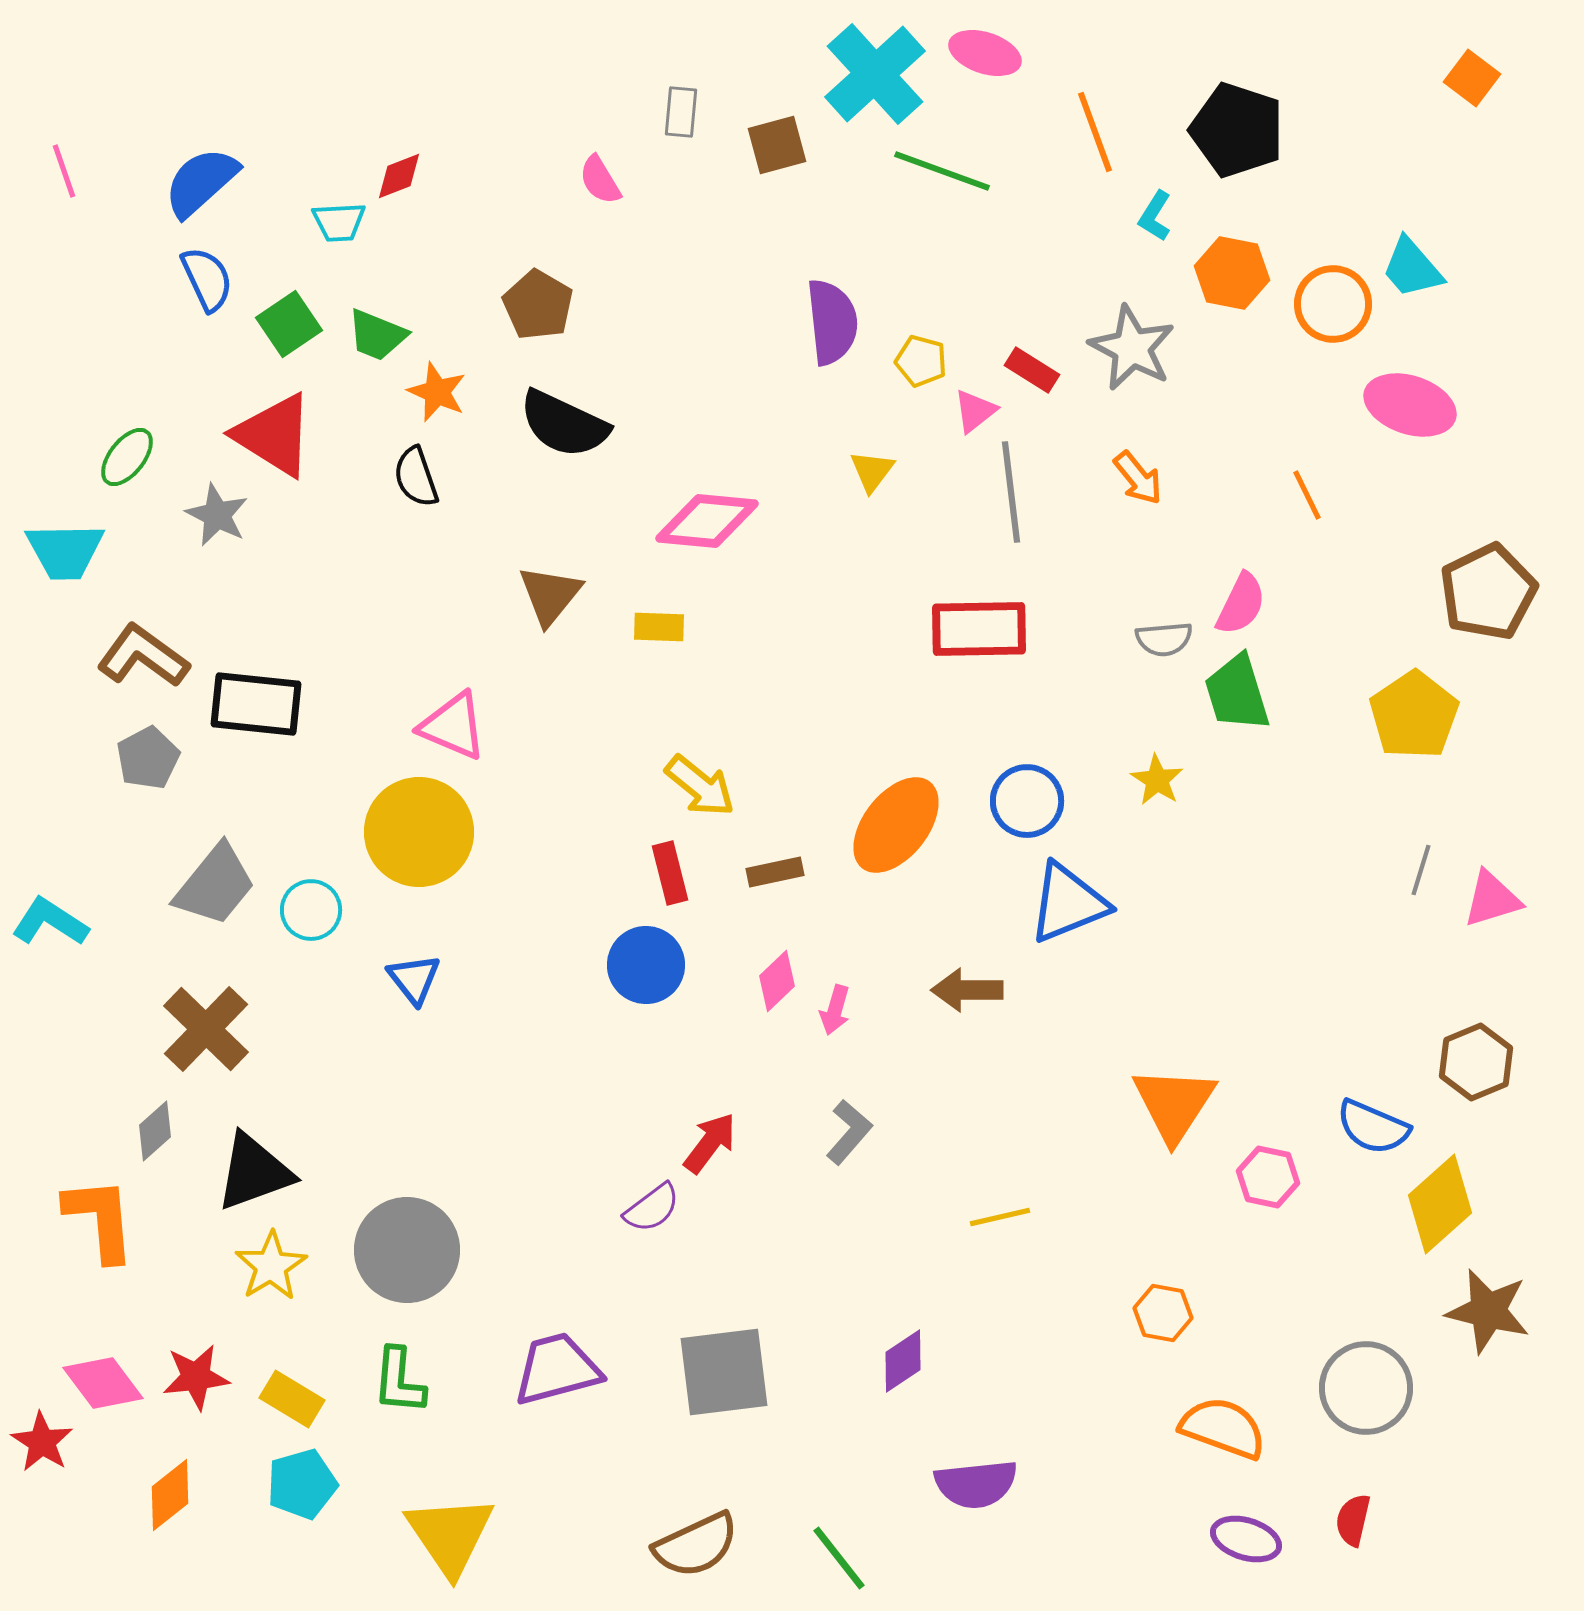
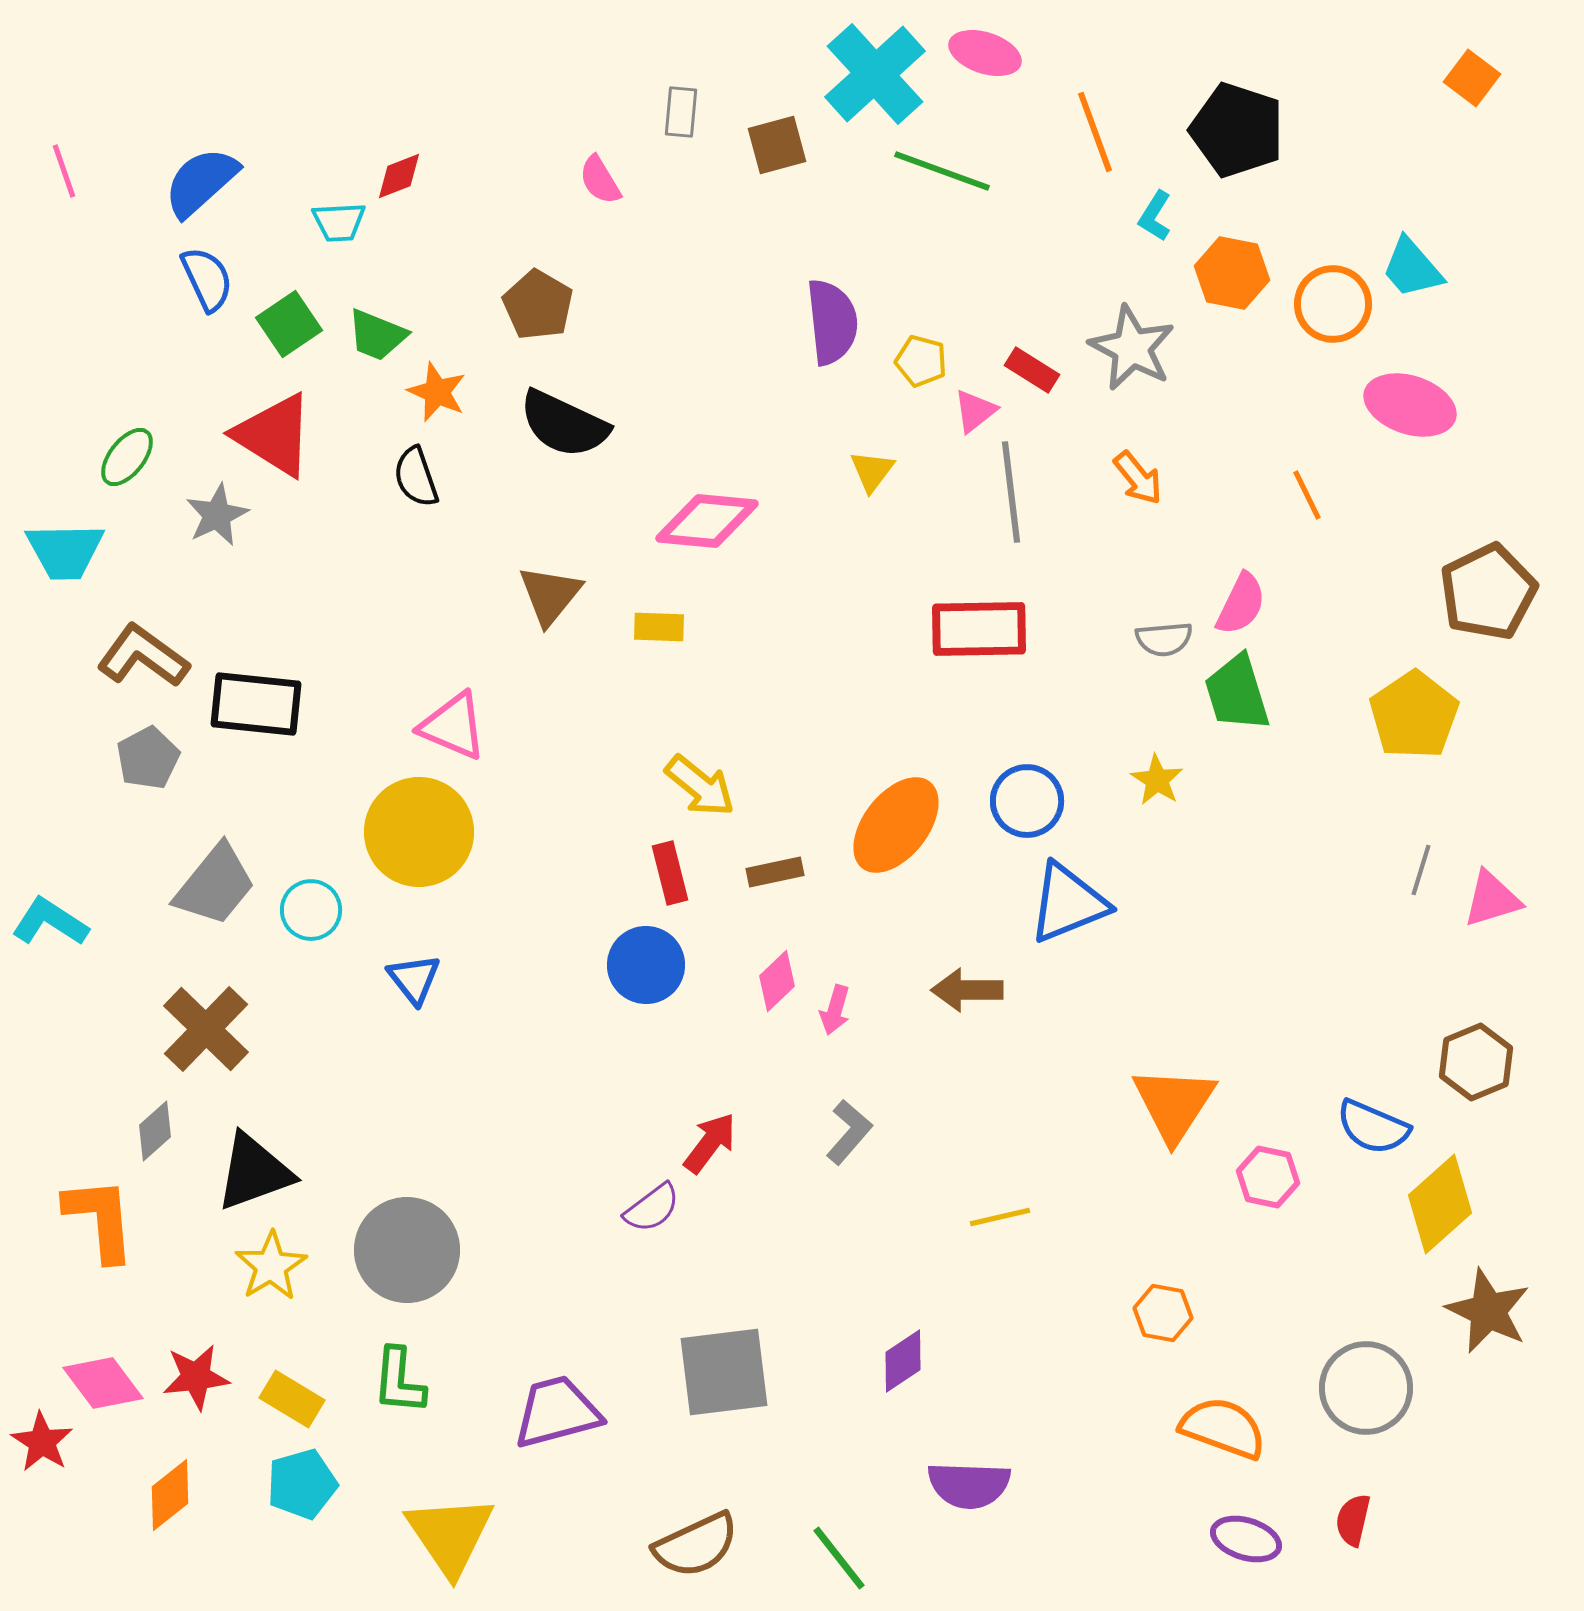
gray star at (217, 515): rotated 20 degrees clockwise
brown star at (1488, 1311): rotated 12 degrees clockwise
purple trapezoid at (557, 1369): moved 43 px down
purple semicircle at (976, 1484): moved 7 px left, 1 px down; rotated 8 degrees clockwise
